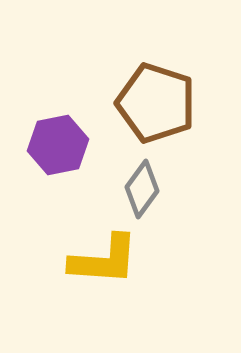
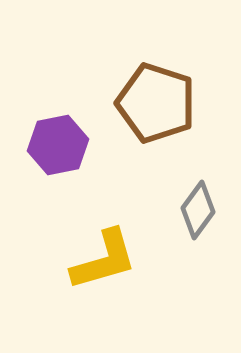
gray diamond: moved 56 px right, 21 px down
yellow L-shape: rotated 20 degrees counterclockwise
